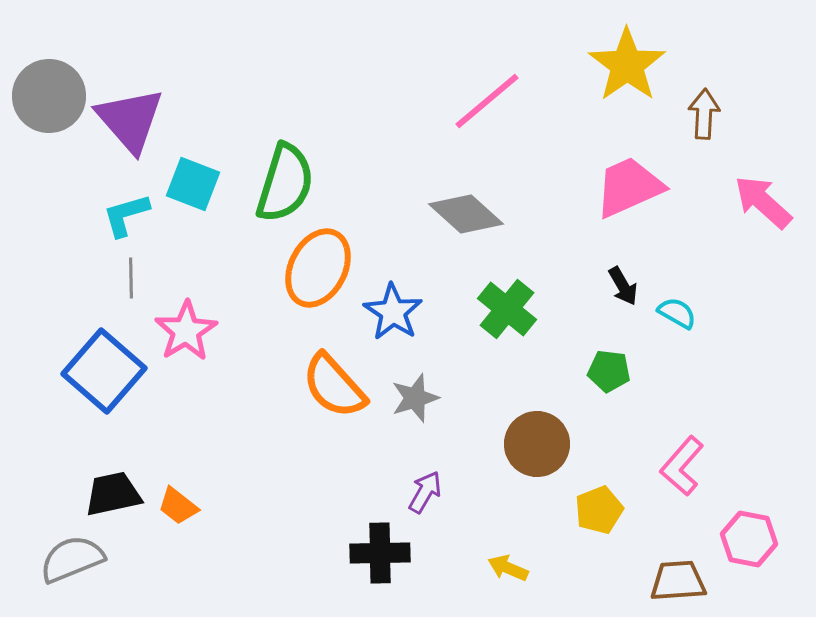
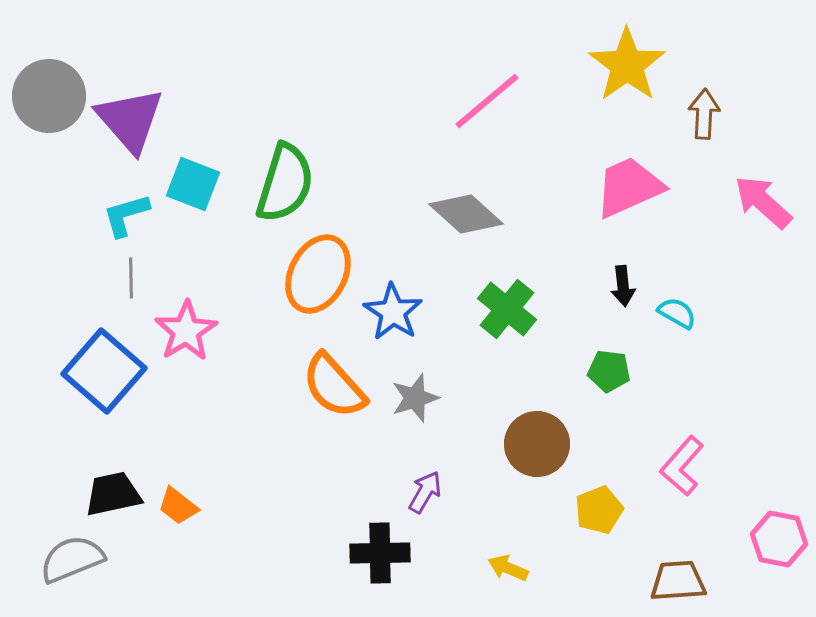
orange ellipse: moved 6 px down
black arrow: rotated 24 degrees clockwise
pink hexagon: moved 30 px right
